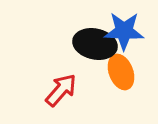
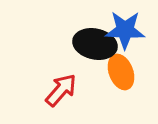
blue star: moved 1 px right, 1 px up
